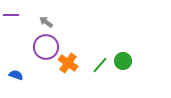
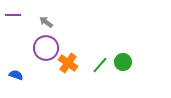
purple line: moved 2 px right
purple circle: moved 1 px down
green circle: moved 1 px down
